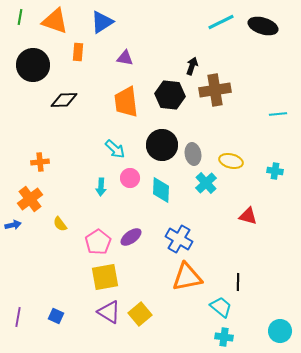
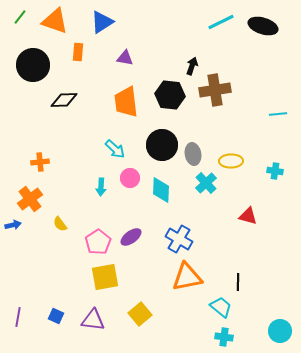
green line at (20, 17): rotated 28 degrees clockwise
yellow ellipse at (231, 161): rotated 15 degrees counterclockwise
purple triangle at (109, 312): moved 16 px left, 8 px down; rotated 25 degrees counterclockwise
